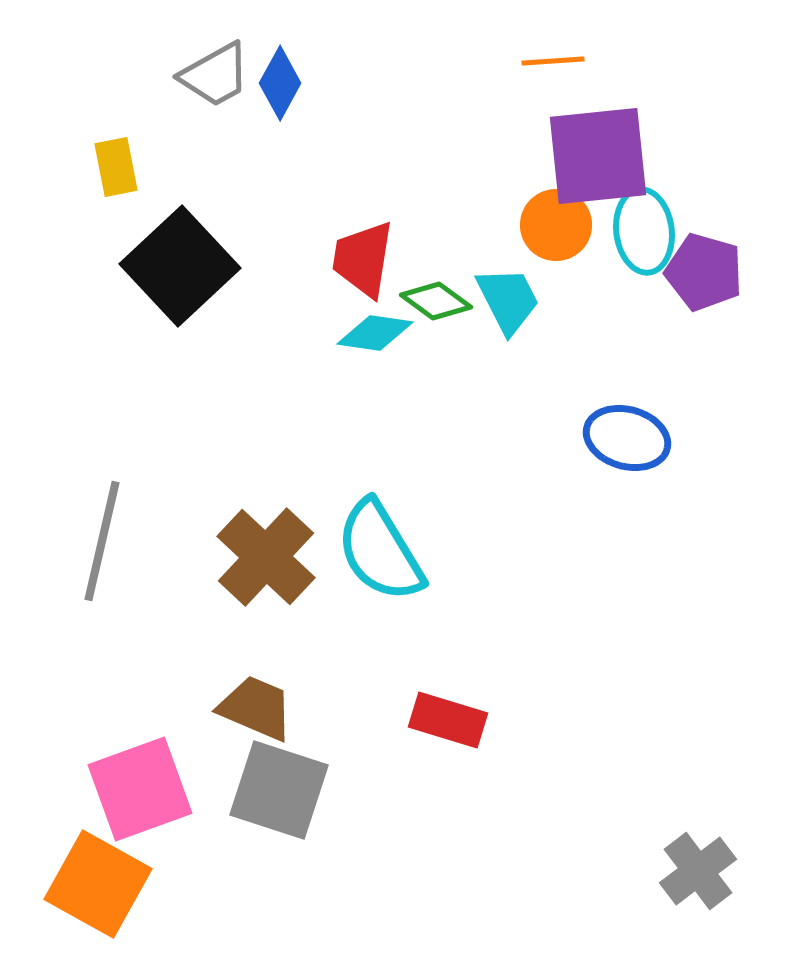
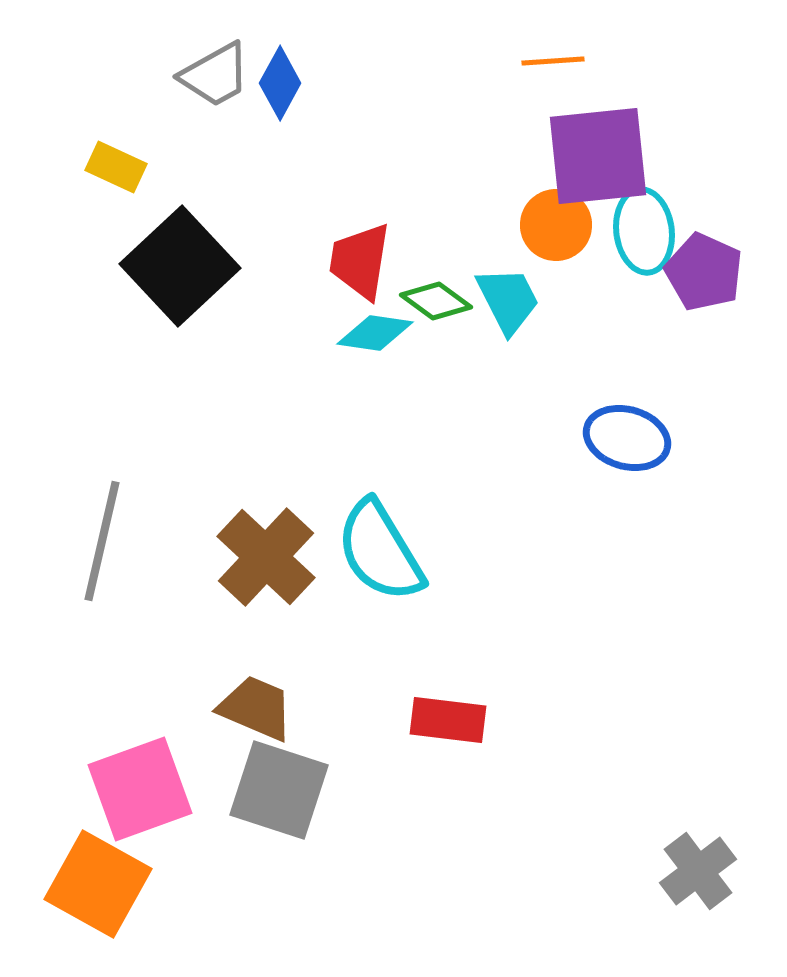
yellow rectangle: rotated 54 degrees counterclockwise
red trapezoid: moved 3 px left, 2 px down
purple pentagon: rotated 8 degrees clockwise
red rectangle: rotated 10 degrees counterclockwise
